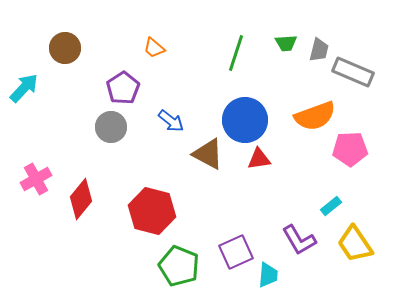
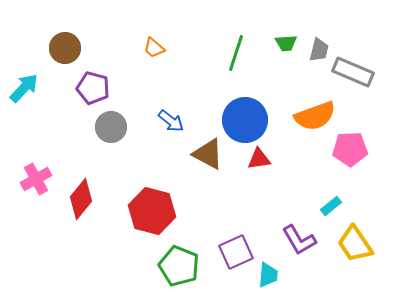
purple pentagon: moved 30 px left; rotated 24 degrees counterclockwise
